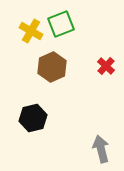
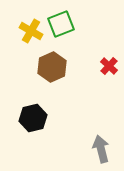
red cross: moved 3 px right
